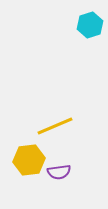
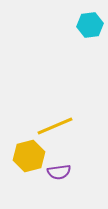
cyan hexagon: rotated 10 degrees clockwise
yellow hexagon: moved 4 px up; rotated 8 degrees counterclockwise
